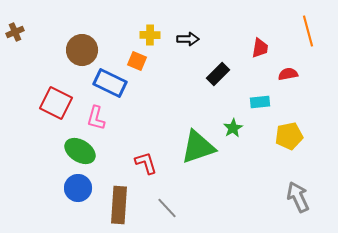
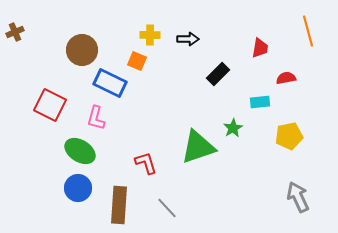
red semicircle: moved 2 px left, 4 px down
red square: moved 6 px left, 2 px down
